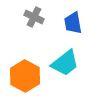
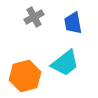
gray cross: rotated 36 degrees clockwise
orange hexagon: rotated 16 degrees clockwise
